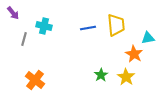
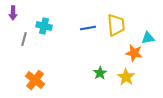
purple arrow: rotated 40 degrees clockwise
orange star: moved 1 px up; rotated 18 degrees counterclockwise
green star: moved 1 px left, 2 px up
